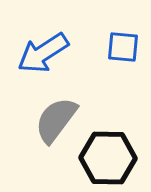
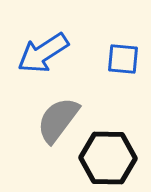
blue square: moved 12 px down
gray semicircle: moved 2 px right
